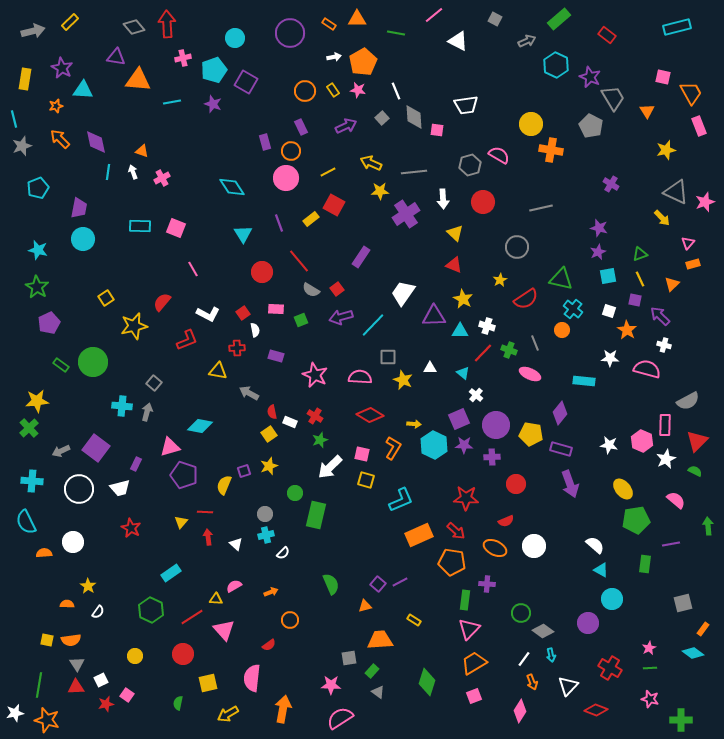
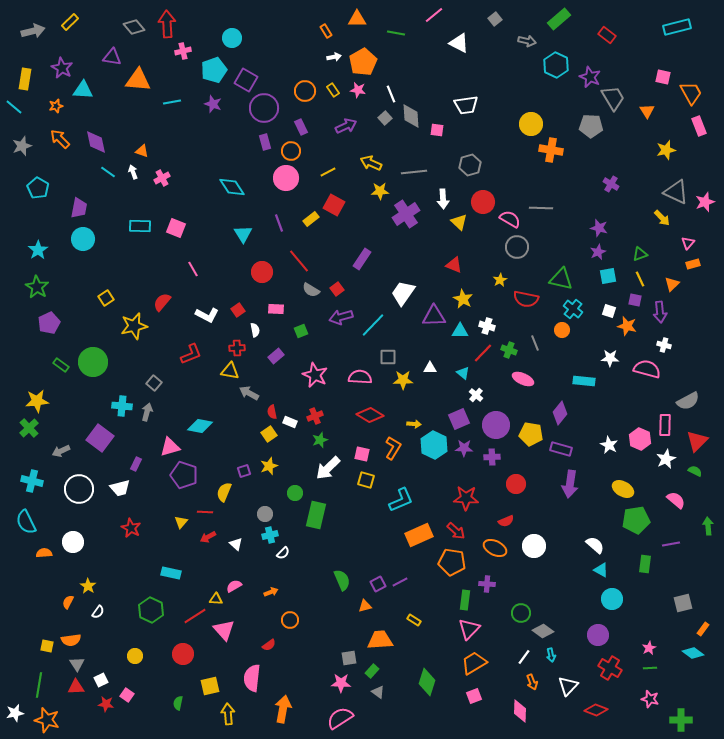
gray square at (495, 19): rotated 24 degrees clockwise
orange rectangle at (329, 24): moved 3 px left, 7 px down; rotated 24 degrees clockwise
purple circle at (290, 33): moved 26 px left, 75 px down
cyan circle at (235, 38): moved 3 px left
white triangle at (458, 41): moved 1 px right, 2 px down
gray arrow at (527, 41): rotated 36 degrees clockwise
purple triangle at (116, 57): moved 4 px left
pink cross at (183, 58): moved 7 px up
purple square at (246, 82): moved 2 px up
white line at (396, 91): moved 5 px left, 3 px down
gray diamond at (414, 117): moved 3 px left, 1 px up
gray square at (382, 118): moved 3 px right
cyan line at (14, 119): moved 12 px up; rotated 36 degrees counterclockwise
gray pentagon at (591, 126): rotated 25 degrees counterclockwise
pink semicircle at (499, 155): moved 11 px right, 64 px down
cyan line at (108, 172): rotated 63 degrees counterclockwise
cyan pentagon at (38, 188): rotated 20 degrees counterclockwise
gray line at (541, 208): rotated 15 degrees clockwise
yellow triangle at (455, 233): moved 4 px right, 11 px up
cyan star at (38, 250): rotated 24 degrees clockwise
purple rectangle at (361, 257): moved 1 px right, 2 px down
red semicircle at (526, 299): rotated 45 degrees clockwise
red square at (243, 313): moved 5 px left, 3 px up
white L-shape at (208, 314): moved 1 px left, 1 px down
purple arrow at (660, 316): moved 4 px up; rotated 140 degrees counterclockwise
green square at (301, 320): moved 11 px down
orange star at (627, 330): moved 4 px up; rotated 18 degrees counterclockwise
red L-shape at (187, 340): moved 4 px right, 14 px down
purple rectangle at (276, 356): rotated 56 degrees counterclockwise
yellow triangle at (218, 371): moved 12 px right
pink ellipse at (530, 374): moved 7 px left, 5 px down
yellow star at (403, 380): rotated 24 degrees counterclockwise
red cross at (315, 416): rotated 35 degrees clockwise
pink hexagon at (642, 441): moved 2 px left, 2 px up
purple star at (464, 445): moved 3 px down
white star at (609, 445): rotated 18 degrees clockwise
purple square at (96, 448): moved 4 px right, 10 px up
white arrow at (330, 467): moved 2 px left, 1 px down
cyan cross at (32, 481): rotated 10 degrees clockwise
purple arrow at (570, 484): rotated 28 degrees clockwise
yellow semicircle at (224, 485): moved 7 px down
yellow ellipse at (623, 489): rotated 20 degrees counterclockwise
cyan cross at (266, 535): moved 4 px right
red arrow at (208, 537): rotated 112 degrees counterclockwise
cyan rectangle at (171, 573): rotated 48 degrees clockwise
green semicircle at (331, 584): moved 11 px right, 4 px up
purple square at (378, 584): rotated 21 degrees clockwise
orange semicircle at (67, 604): moved 1 px right, 2 px up; rotated 64 degrees counterclockwise
red line at (192, 617): moved 3 px right, 1 px up
purple circle at (588, 623): moved 10 px right, 12 px down
yellow square at (47, 640): moved 6 px down
white line at (524, 659): moved 2 px up
yellow square at (208, 683): moved 2 px right, 3 px down
pink star at (331, 685): moved 10 px right, 2 px up
red star at (106, 704): rotated 21 degrees clockwise
pink diamond at (520, 711): rotated 30 degrees counterclockwise
yellow arrow at (228, 714): rotated 115 degrees clockwise
